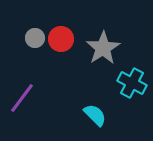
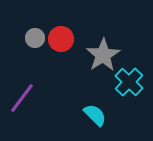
gray star: moved 7 px down
cyan cross: moved 3 px left, 1 px up; rotated 16 degrees clockwise
